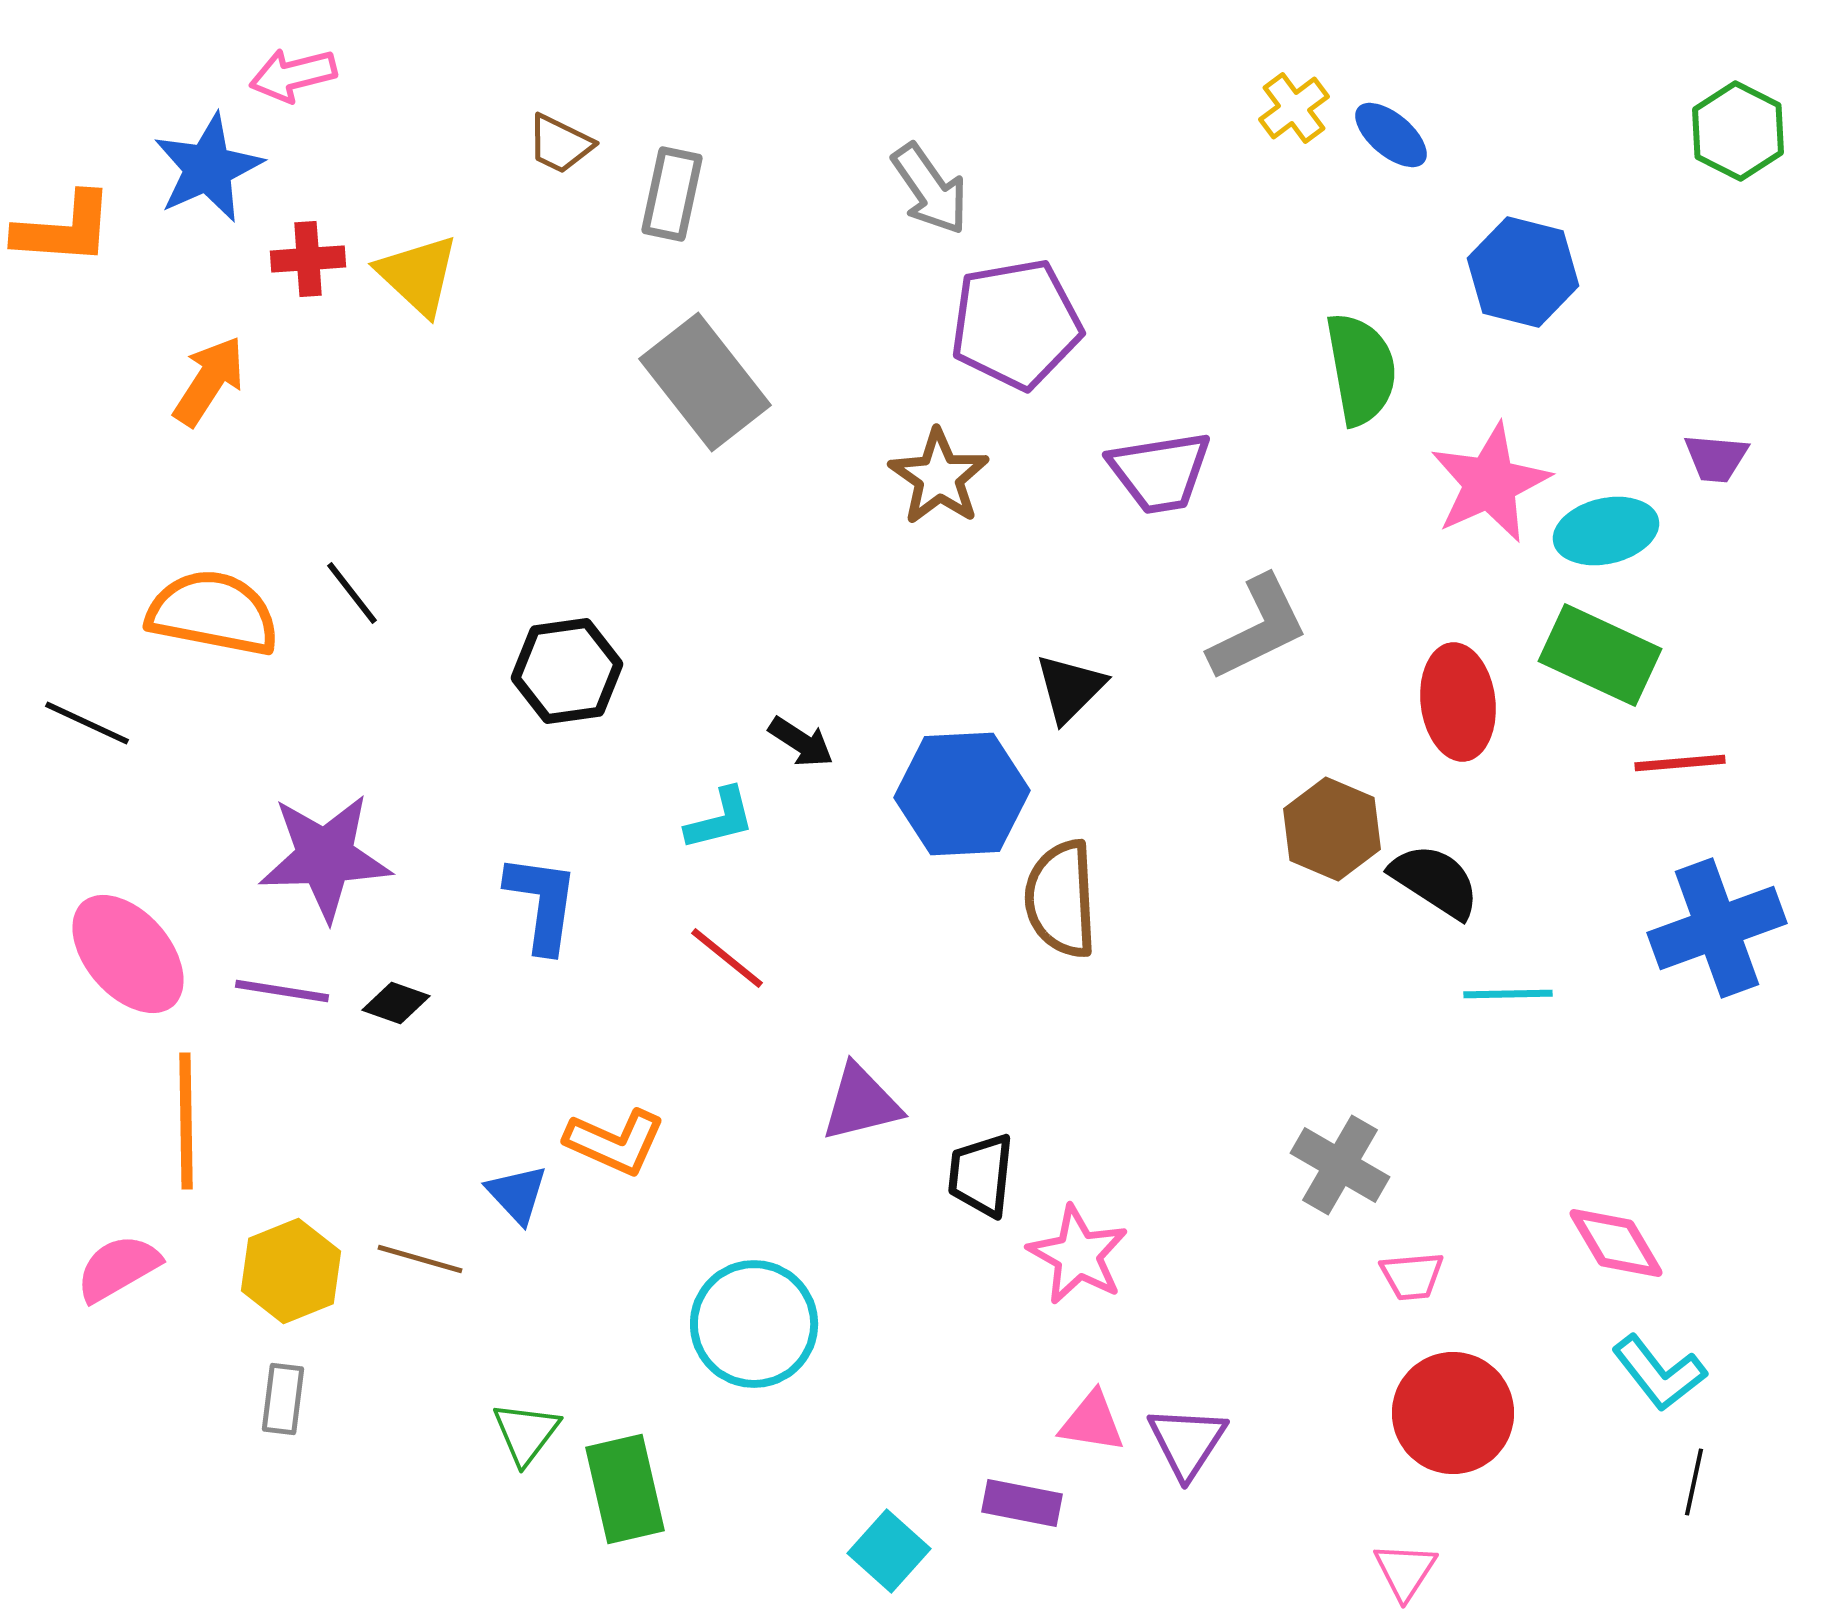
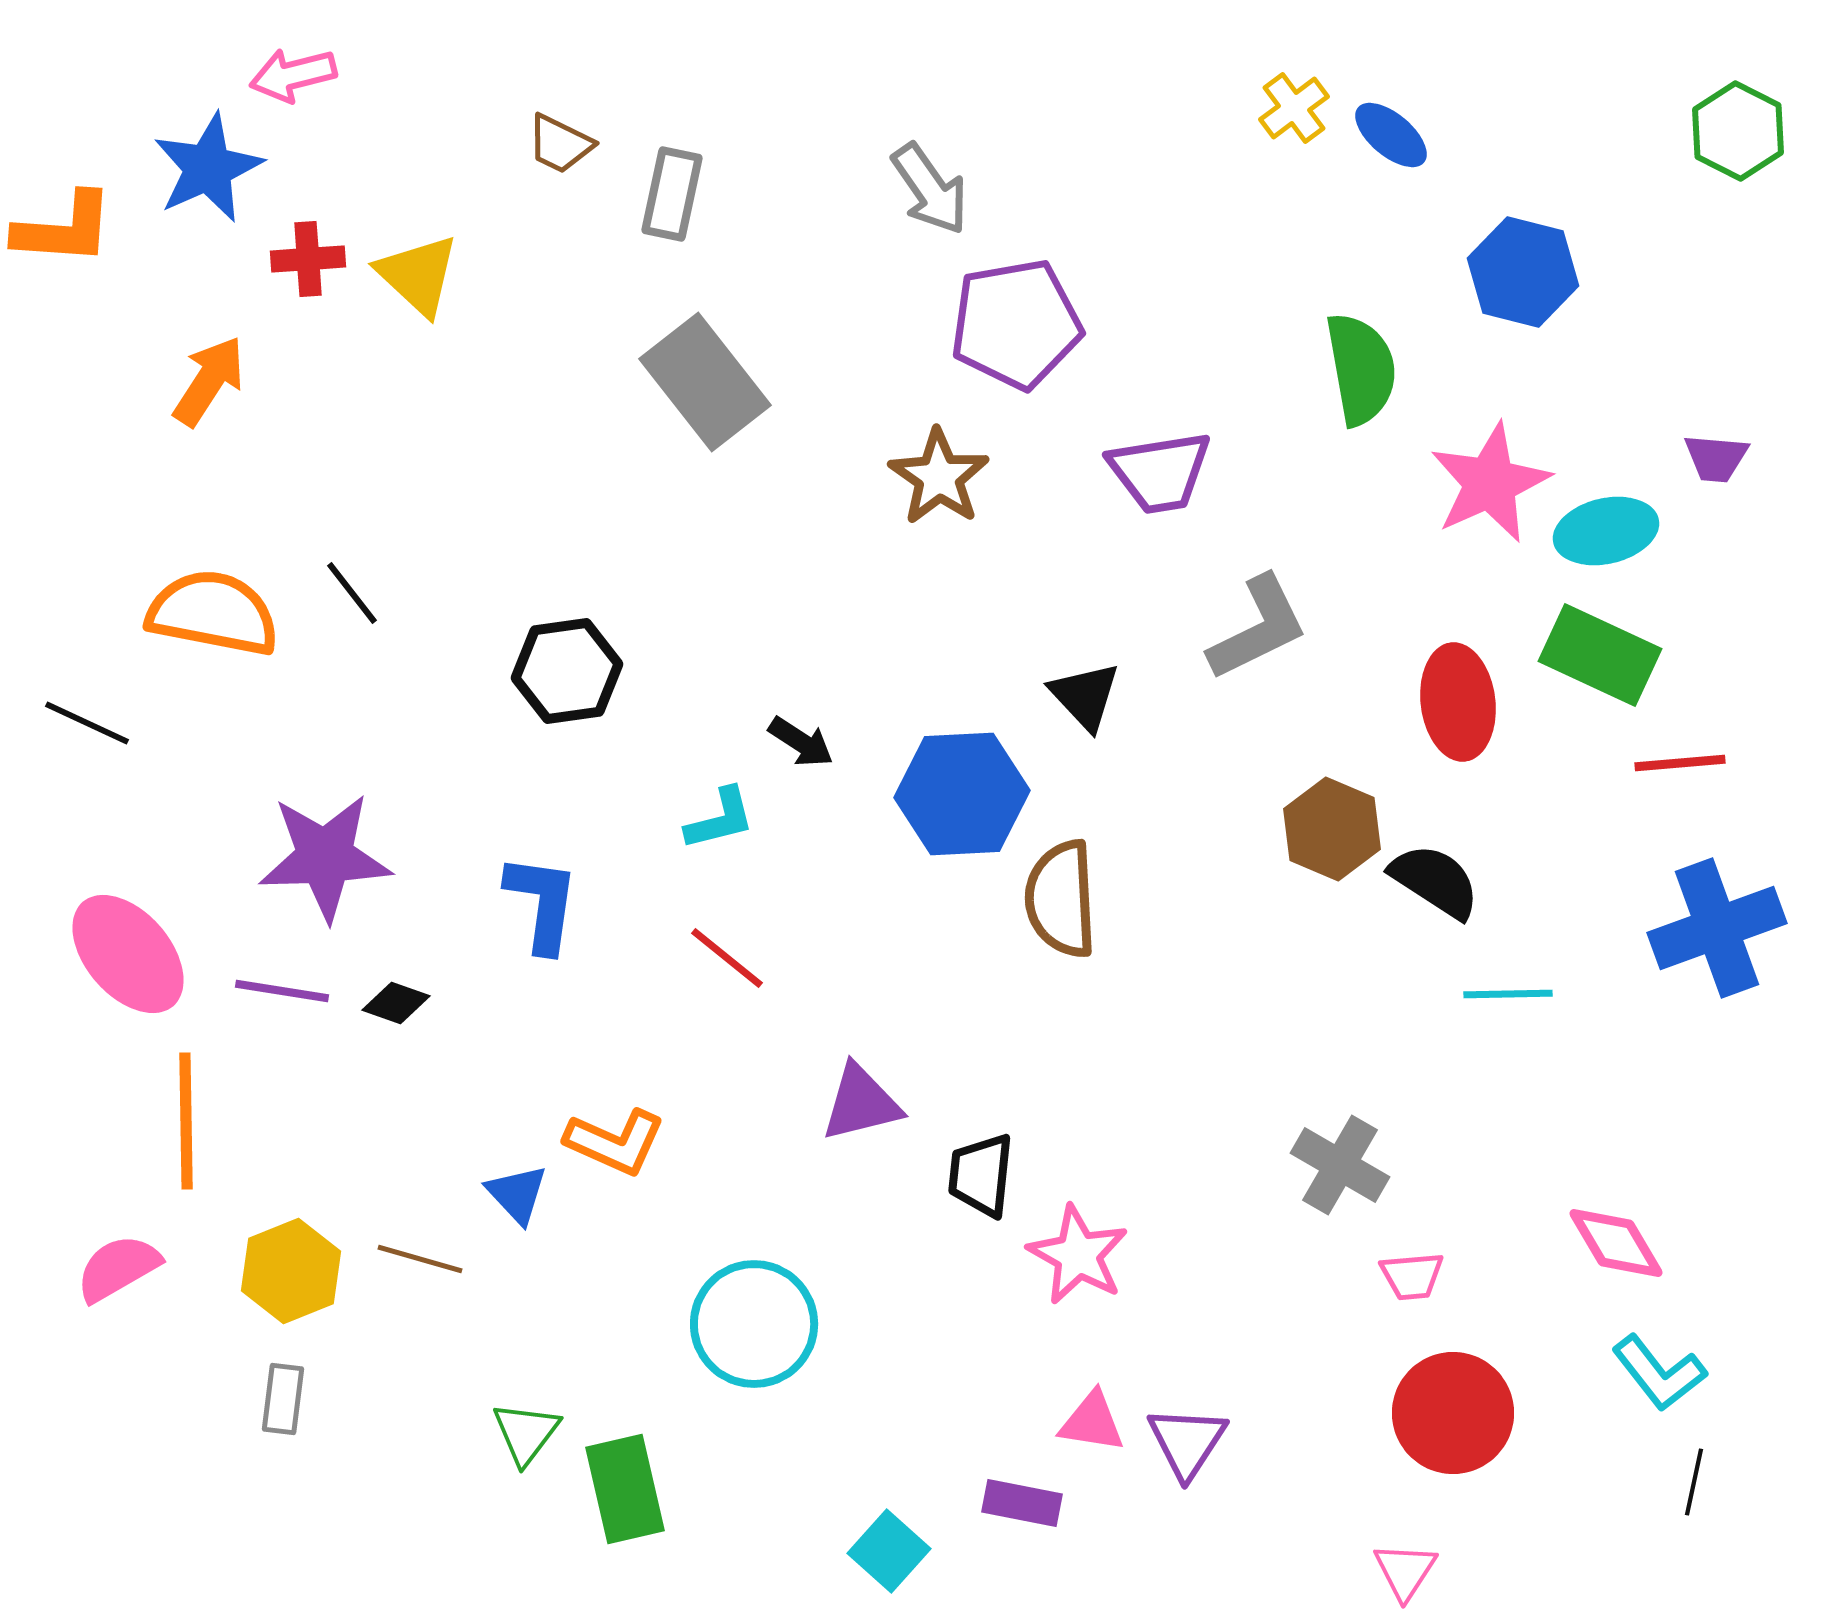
black triangle at (1070, 688): moved 15 px right, 8 px down; rotated 28 degrees counterclockwise
